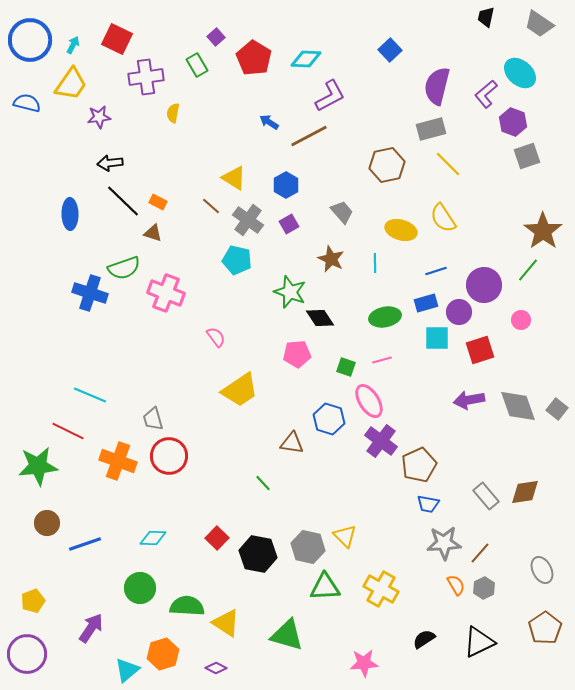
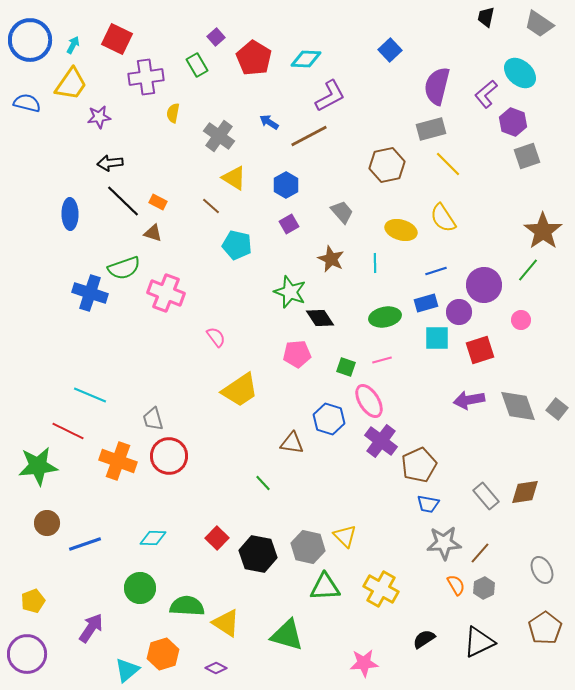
gray cross at (248, 220): moved 29 px left, 84 px up
cyan pentagon at (237, 260): moved 15 px up
